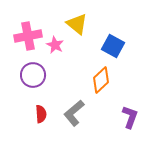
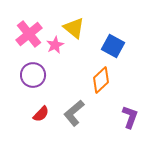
yellow triangle: moved 3 px left, 4 px down
pink cross: moved 1 px right, 2 px up; rotated 28 degrees counterclockwise
pink star: rotated 18 degrees clockwise
red semicircle: rotated 48 degrees clockwise
